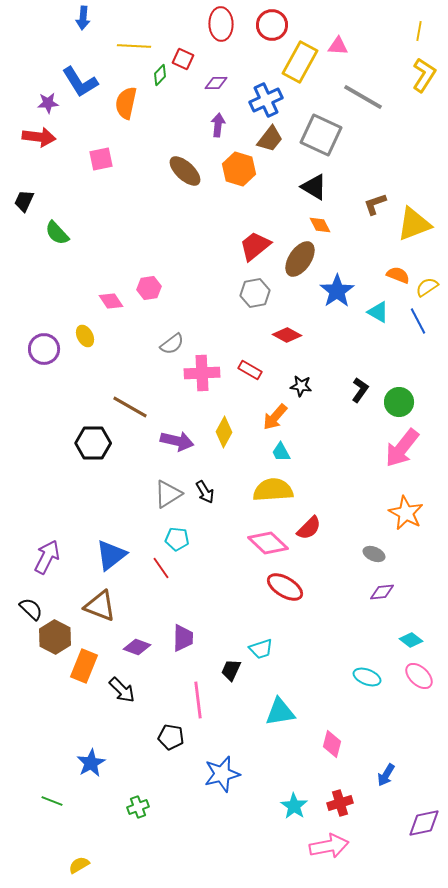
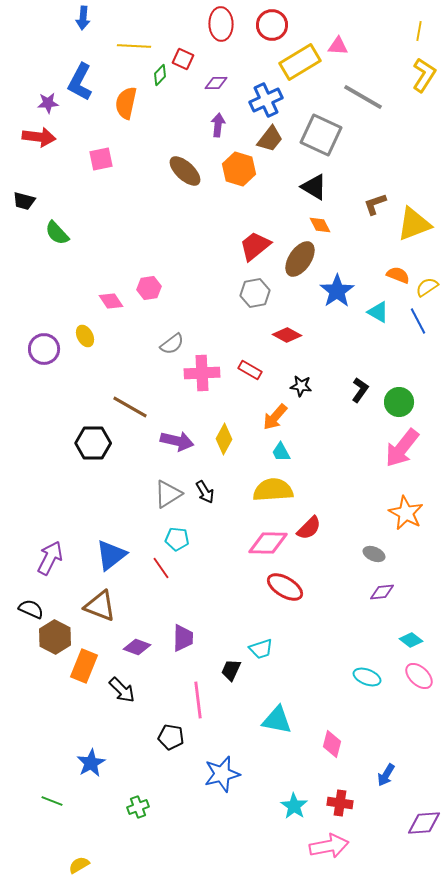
yellow rectangle at (300, 62): rotated 30 degrees clockwise
blue L-shape at (80, 82): rotated 60 degrees clockwise
black trapezoid at (24, 201): rotated 100 degrees counterclockwise
yellow diamond at (224, 432): moved 7 px down
pink diamond at (268, 543): rotated 42 degrees counterclockwise
purple arrow at (47, 557): moved 3 px right, 1 px down
black semicircle at (31, 609): rotated 20 degrees counterclockwise
cyan triangle at (280, 712): moved 3 px left, 8 px down; rotated 20 degrees clockwise
red cross at (340, 803): rotated 25 degrees clockwise
purple diamond at (424, 823): rotated 8 degrees clockwise
